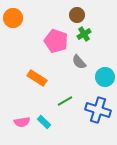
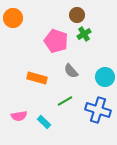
gray semicircle: moved 8 px left, 9 px down
orange rectangle: rotated 18 degrees counterclockwise
pink semicircle: moved 3 px left, 6 px up
